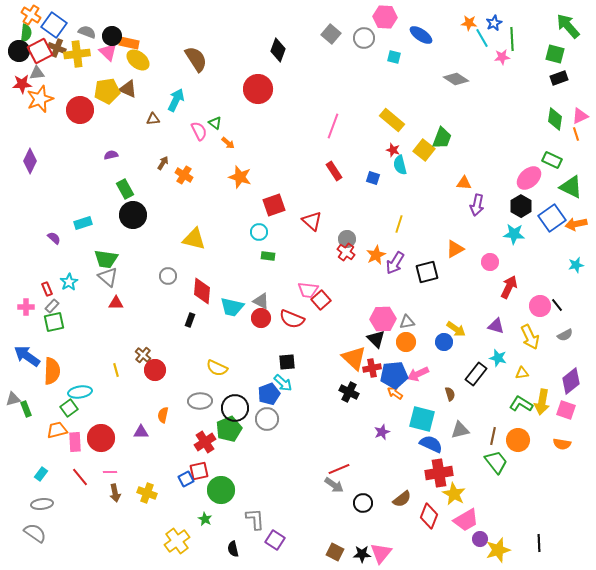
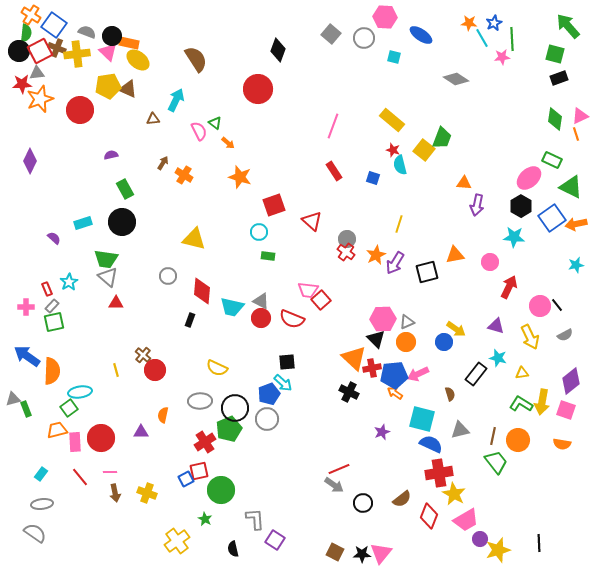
yellow pentagon at (107, 91): moved 1 px right, 5 px up
black circle at (133, 215): moved 11 px left, 7 px down
cyan star at (514, 234): moved 3 px down
orange triangle at (455, 249): moved 6 px down; rotated 18 degrees clockwise
gray triangle at (407, 322): rotated 14 degrees counterclockwise
